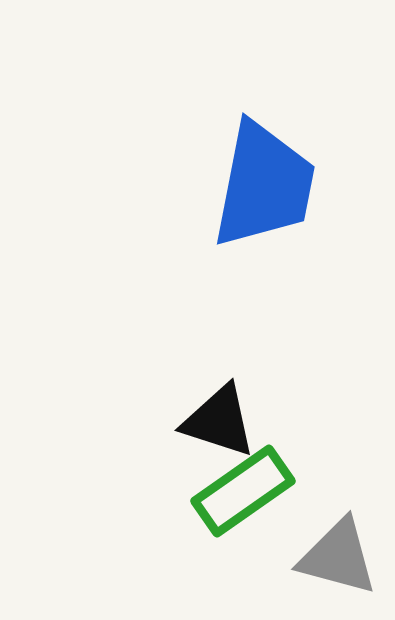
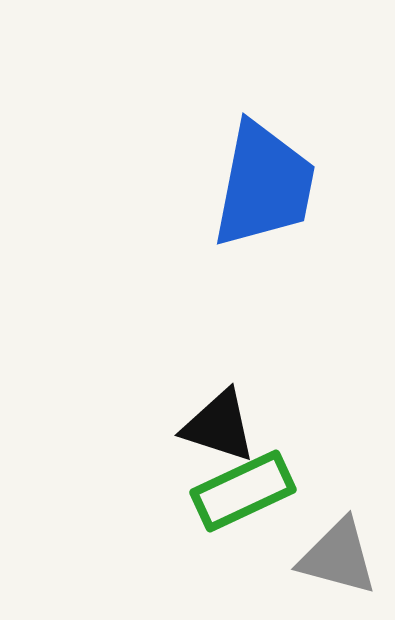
black triangle: moved 5 px down
green rectangle: rotated 10 degrees clockwise
